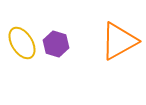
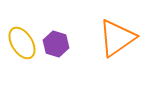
orange triangle: moved 2 px left, 3 px up; rotated 6 degrees counterclockwise
